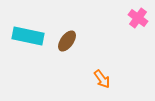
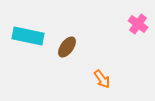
pink cross: moved 6 px down
brown ellipse: moved 6 px down
